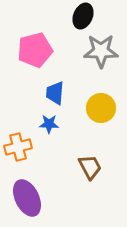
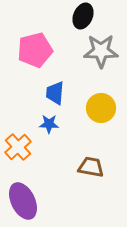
orange cross: rotated 28 degrees counterclockwise
brown trapezoid: moved 1 px right; rotated 52 degrees counterclockwise
purple ellipse: moved 4 px left, 3 px down
